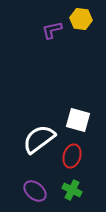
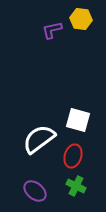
red ellipse: moved 1 px right
green cross: moved 4 px right, 4 px up
